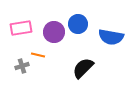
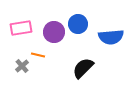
blue semicircle: rotated 15 degrees counterclockwise
gray cross: rotated 24 degrees counterclockwise
